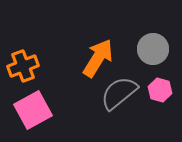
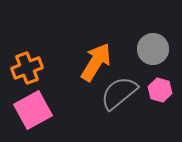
orange arrow: moved 2 px left, 4 px down
orange cross: moved 4 px right, 2 px down
